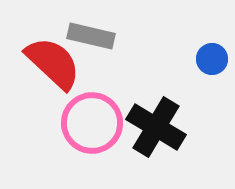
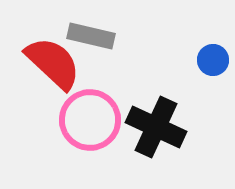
blue circle: moved 1 px right, 1 px down
pink circle: moved 2 px left, 3 px up
black cross: rotated 6 degrees counterclockwise
